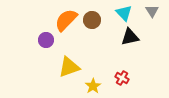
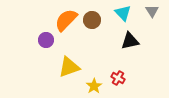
cyan triangle: moved 1 px left
black triangle: moved 4 px down
red cross: moved 4 px left
yellow star: moved 1 px right
